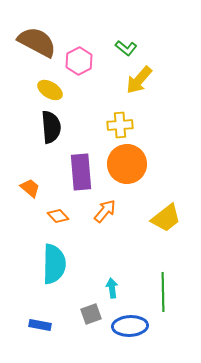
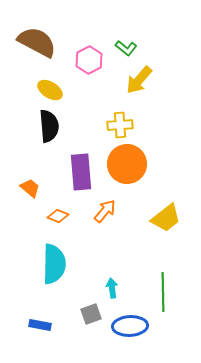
pink hexagon: moved 10 px right, 1 px up
black semicircle: moved 2 px left, 1 px up
orange diamond: rotated 25 degrees counterclockwise
